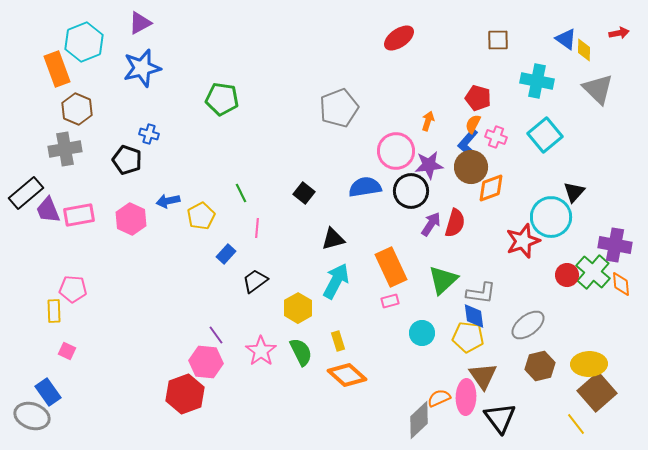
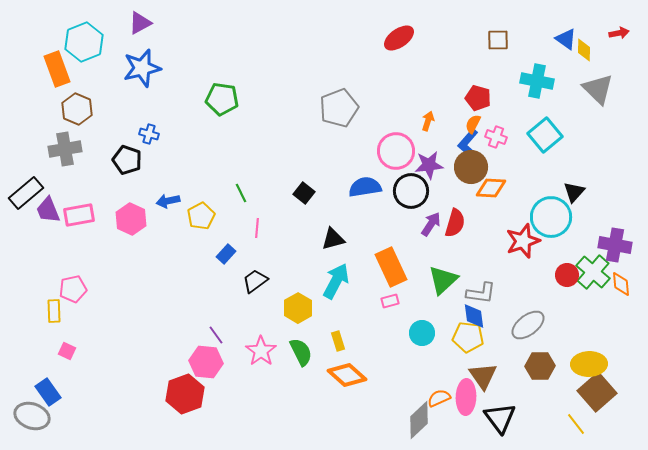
orange diamond at (491, 188): rotated 24 degrees clockwise
pink pentagon at (73, 289): rotated 16 degrees counterclockwise
brown hexagon at (540, 366): rotated 12 degrees clockwise
